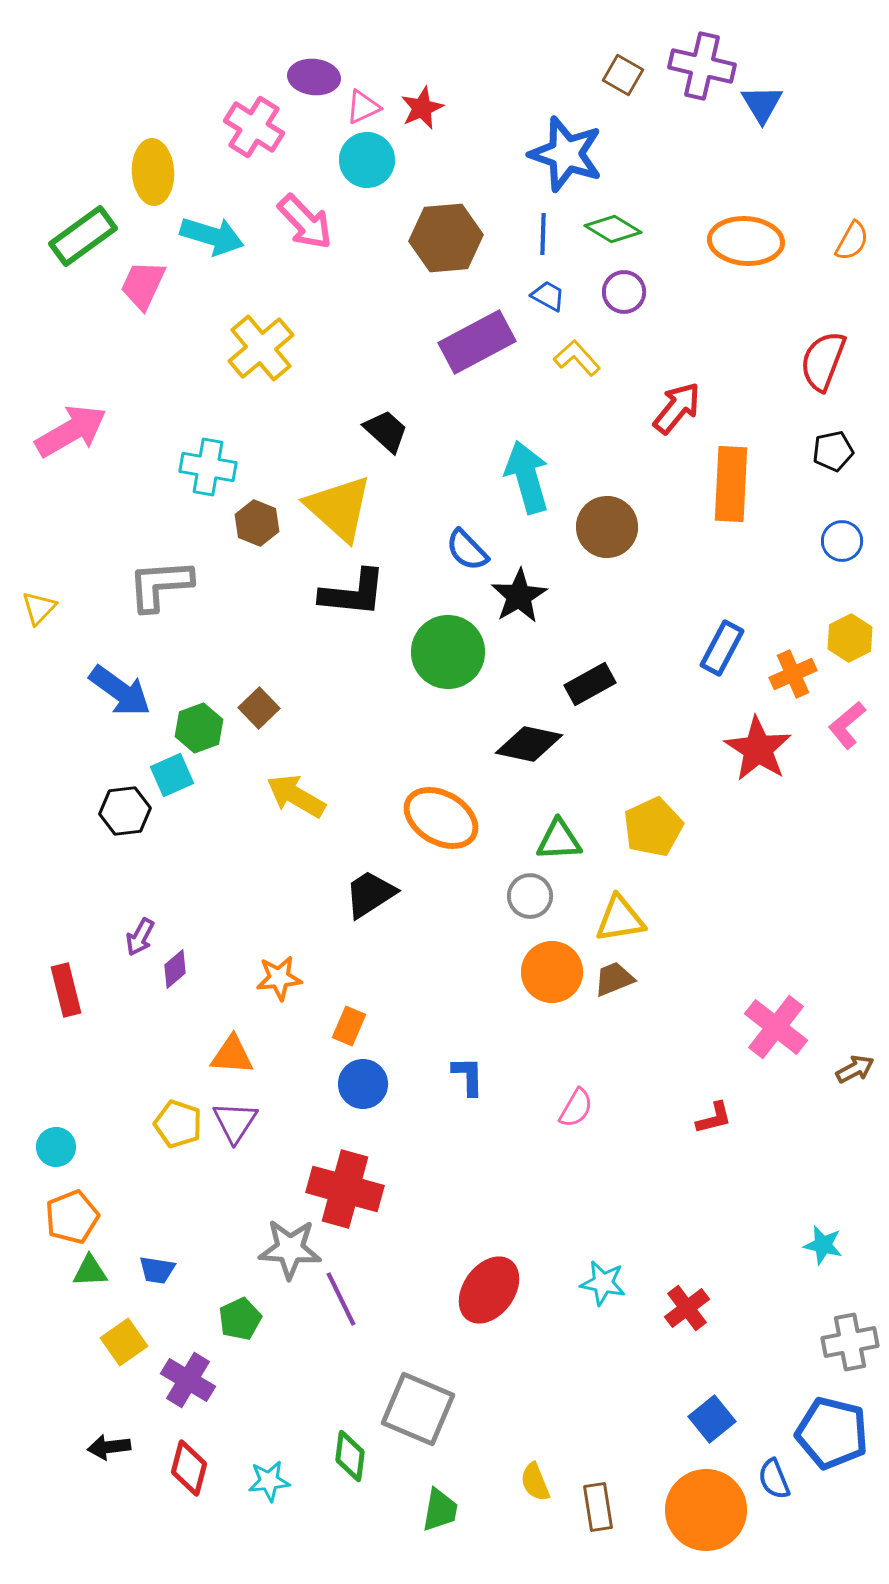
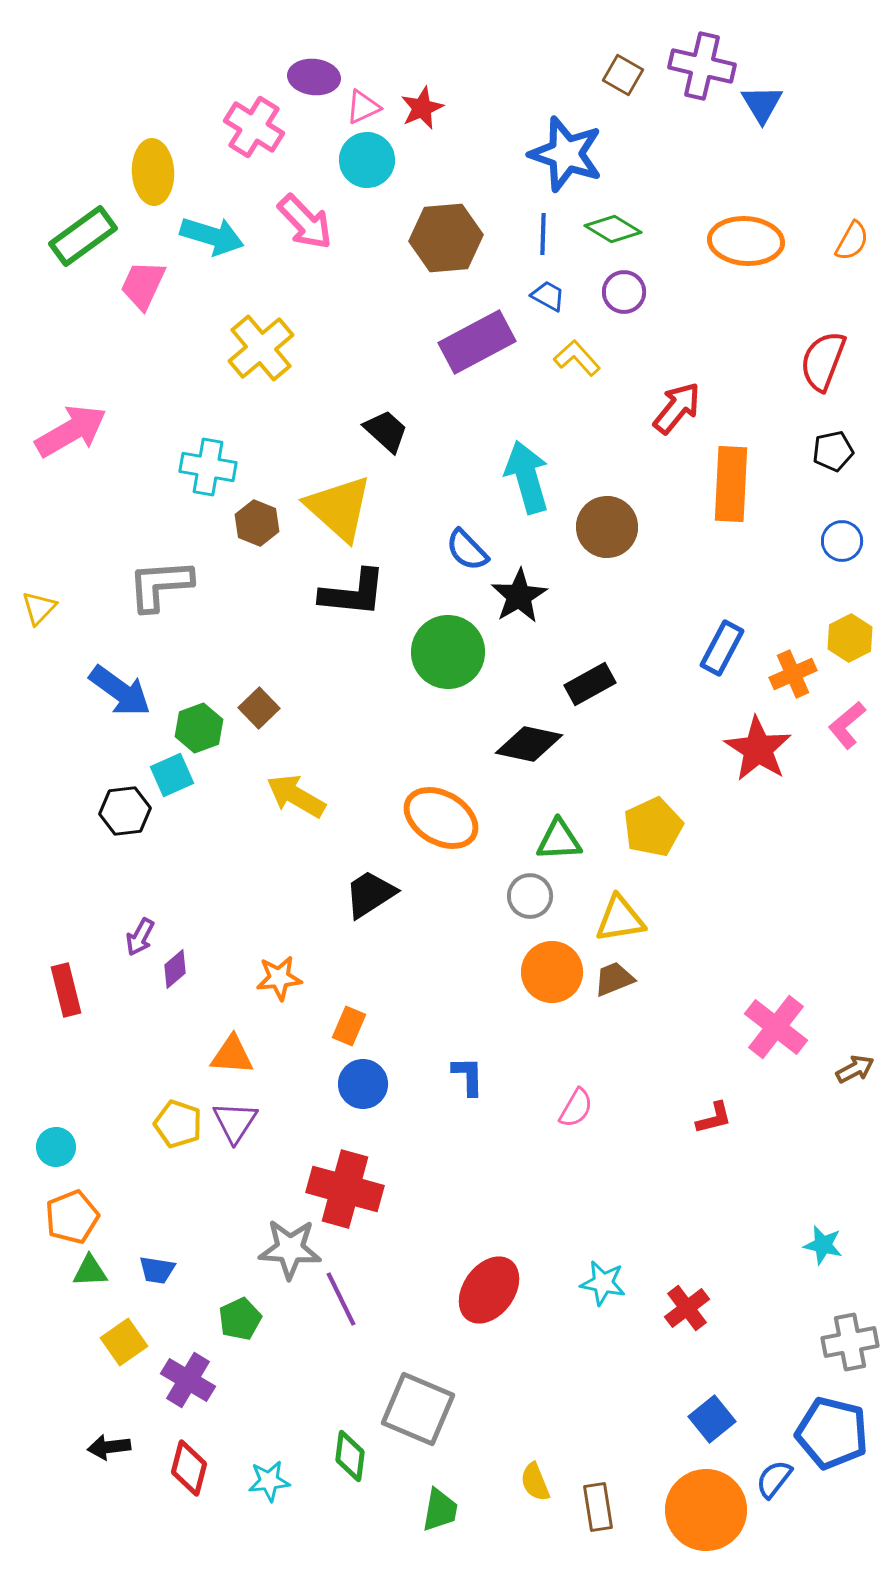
blue semicircle at (774, 1479): rotated 60 degrees clockwise
